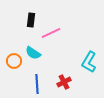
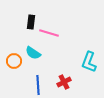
black rectangle: moved 2 px down
pink line: moved 2 px left; rotated 42 degrees clockwise
cyan L-shape: rotated 10 degrees counterclockwise
blue line: moved 1 px right, 1 px down
